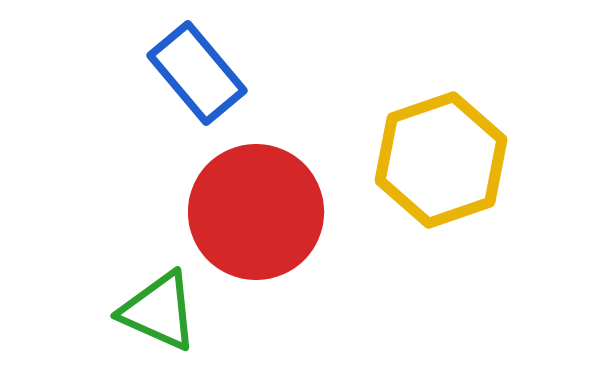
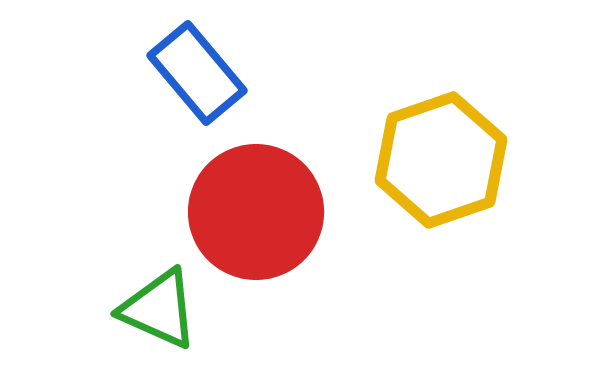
green triangle: moved 2 px up
